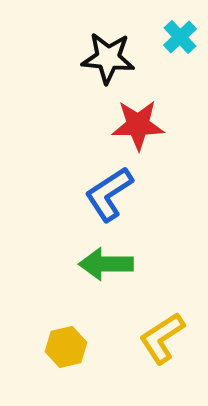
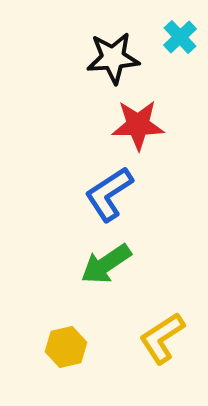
black star: moved 5 px right; rotated 10 degrees counterclockwise
green arrow: rotated 34 degrees counterclockwise
